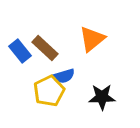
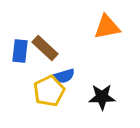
orange triangle: moved 15 px right, 12 px up; rotated 28 degrees clockwise
blue rectangle: rotated 45 degrees clockwise
